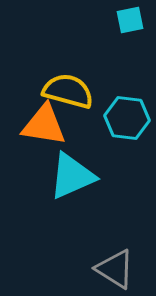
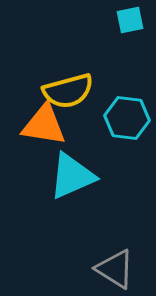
yellow semicircle: rotated 150 degrees clockwise
